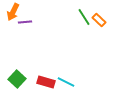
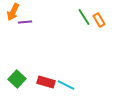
orange rectangle: rotated 16 degrees clockwise
cyan line: moved 3 px down
